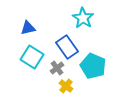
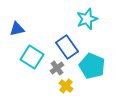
cyan star: moved 4 px right, 1 px down; rotated 20 degrees clockwise
blue triangle: moved 11 px left, 1 px down
cyan pentagon: moved 1 px left
